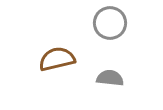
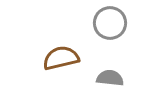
brown semicircle: moved 4 px right, 1 px up
